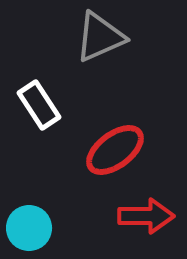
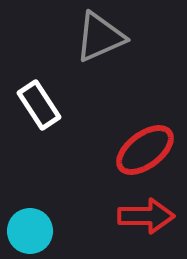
red ellipse: moved 30 px right
cyan circle: moved 1 px right, 3 px down
